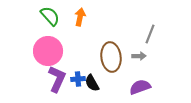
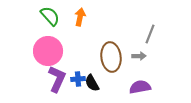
purple semicircle: rotated 10 degrees clockwise
